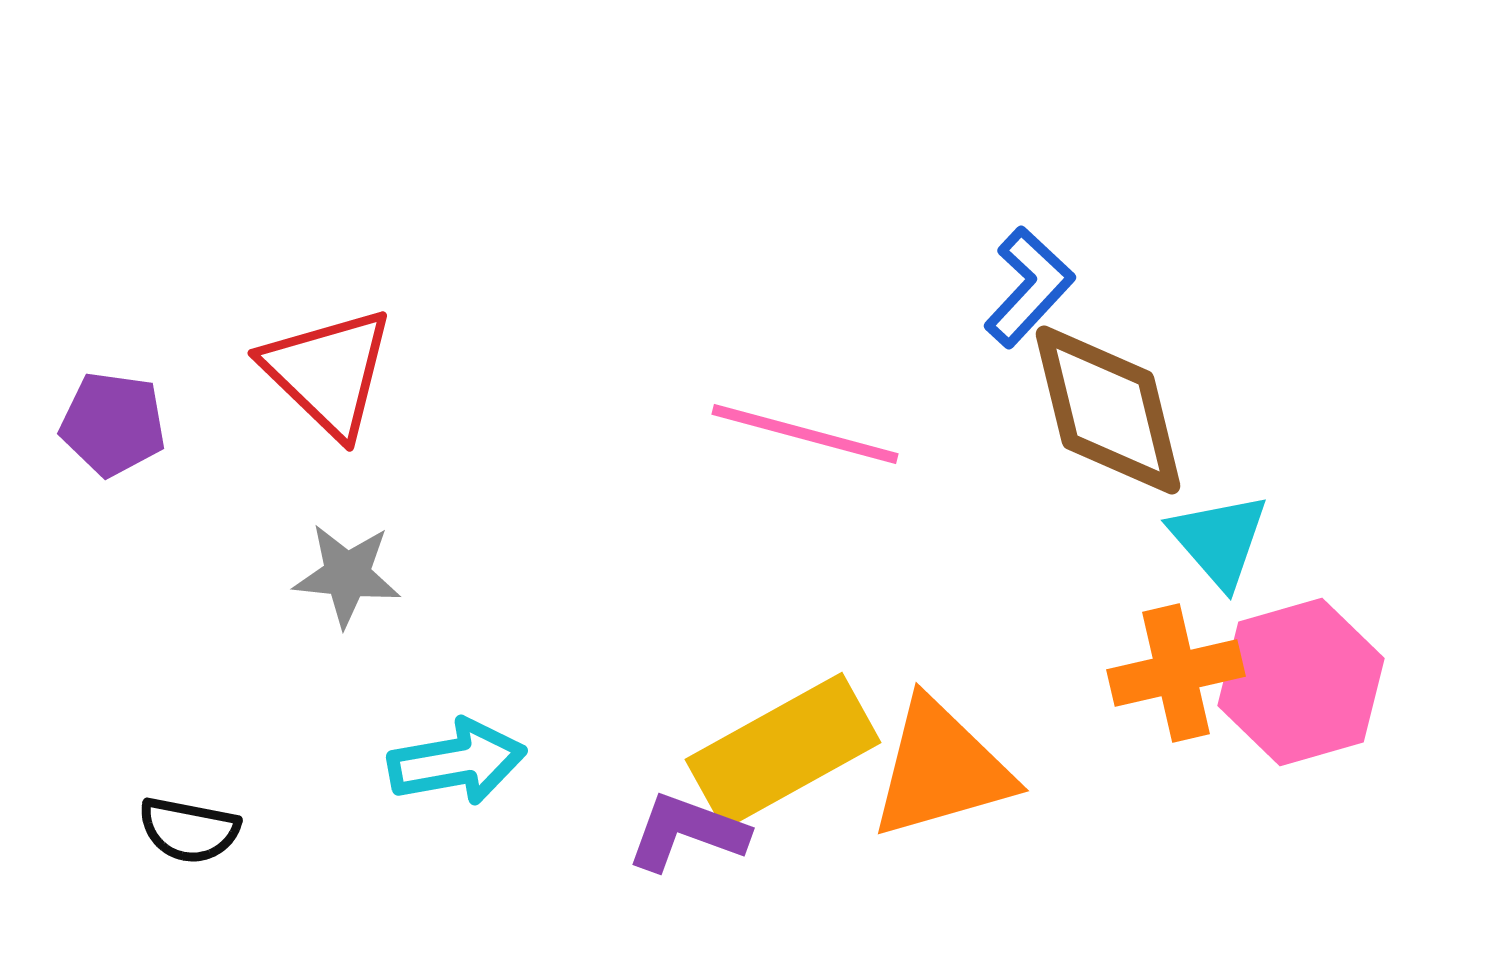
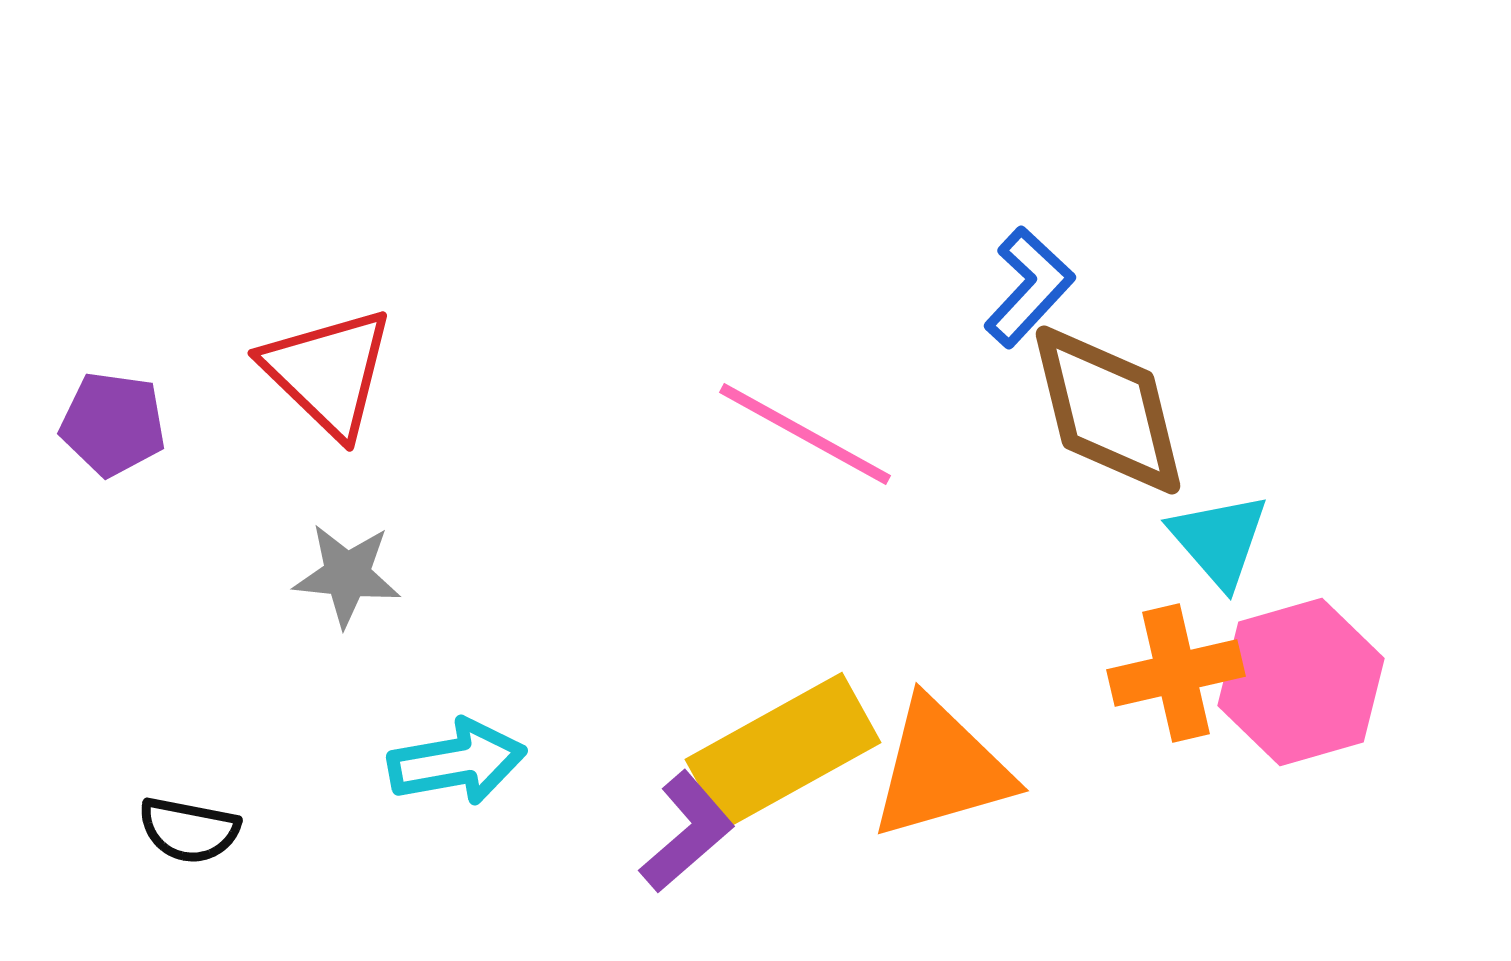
pink line: rotated 14 degrees clockwise
purple L-shape: rotated 119 degrees clockwise
